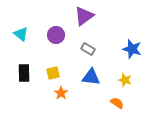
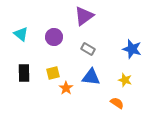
purple circle: moved 2 px left, 2 px down
orange star: moved 5 px right, 5 px up
